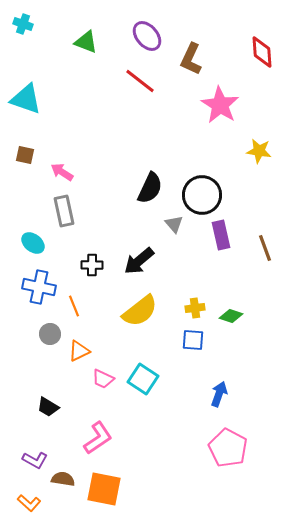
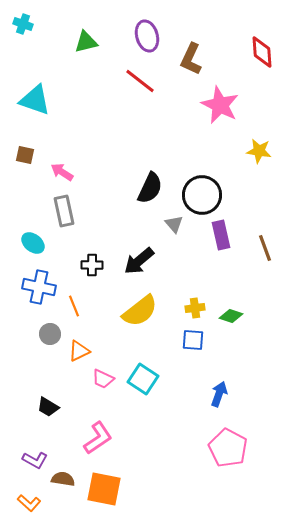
purple ellipse: rotated 24 degrees clockwise
green triangle: rotated 35 degrees counterclockwise
cyan triangle: moved 9 px right, 1 px down
pink star: rotated 6 degrees counterclockwise
